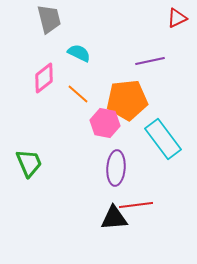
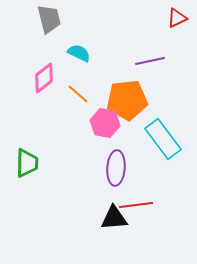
green trapezoid: moved 2 px left; rotated 24 degrees clockwise
